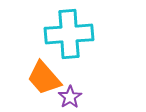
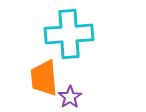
orange trapezoid: rotated 36 degrees clockwise
